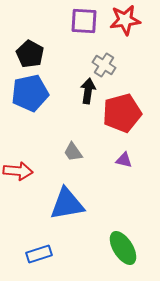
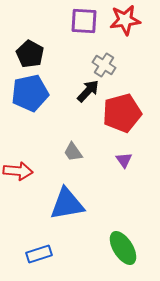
black arrow: rotated 35 degrees clockwise
purple triangle: rotated 42 degrees clockwise
